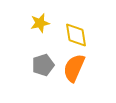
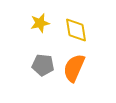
yellow diamond: moved 5 px up
gray pentagon: rotated 25 degrees clockwise
